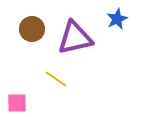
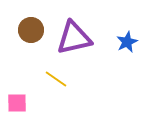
blue star: moved 10 px right, 23 px down
brown circle: moved 1 px left, 1 px down
purple triangle: moved 1 px left
